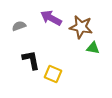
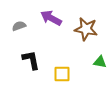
brown star: moved 5 px right, 2 px down
green triangle: moved 7 px right, 14 px down
yellow square: moved 9 px right; rotated 24 degrees counterclockwise
